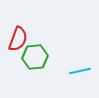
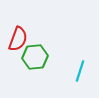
cyan line: rotated 60 degrees counterclockwise
